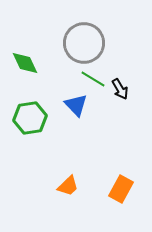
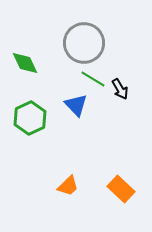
green hexagon: rotated 16 degrees counterclockwise
orange rectangle: rotated 76 degrees counterclockwise
